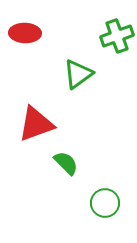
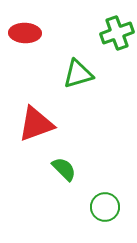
green cross: moved 3 px up
green triangle: rotated 20 degrees clockwise
green semicircle: moved 2 px left, 6 px down
green circle: moved 4 px down
